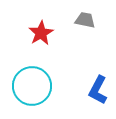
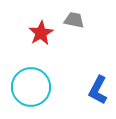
gray trapezoid: moved 11 px left
cyan circle: moved 1 px left, 1 px down
